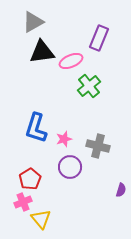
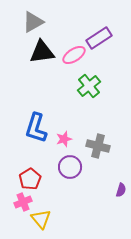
purple rectangle: rotated 35 degrees clockwise
pink ellipse: moved 3 px right, 6 px up; rotated 10 degrees counterclockwise
